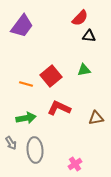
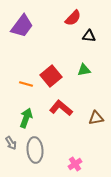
red semicircle: moved 7 px left
red L-shape: moved 2 px right; rotated 15 degrees clockwise
green arrow: rotated 60 degrees counterclockwise
